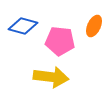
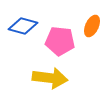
orange ellipse: moved 2 px left
yellow arrow: moved 1 px left, 1 px down
